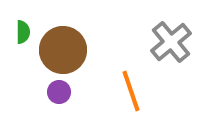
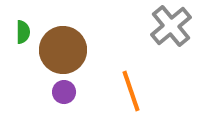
gray cross: moved 16 px up
purple circle: moved 5 px right
